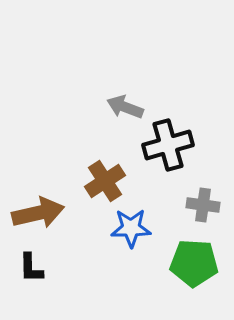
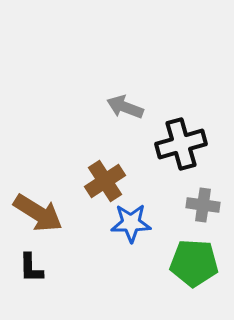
black cross: moved 13 px right, 1 px up
brown arrow: rotated 45 degrees clockwise
blue star: moved 5 px up
